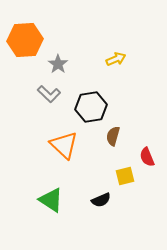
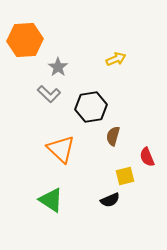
gray star: moved 3 px down
orange triangle: moved 3 px left, 4 px down
black semicircle: moved 9 px right
